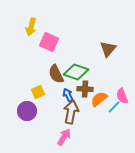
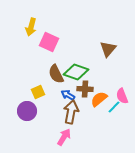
blue arrow: rotated 32 degrees counterclockwise
